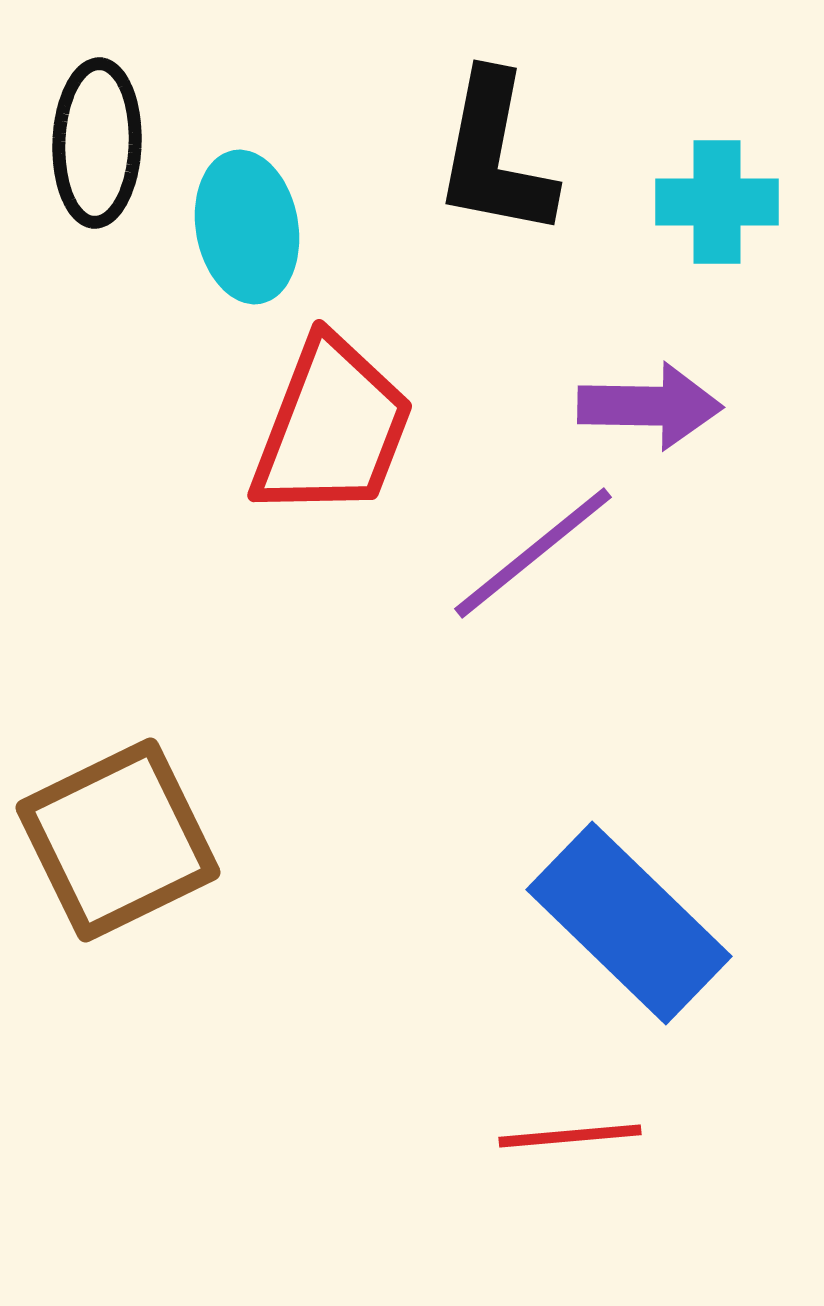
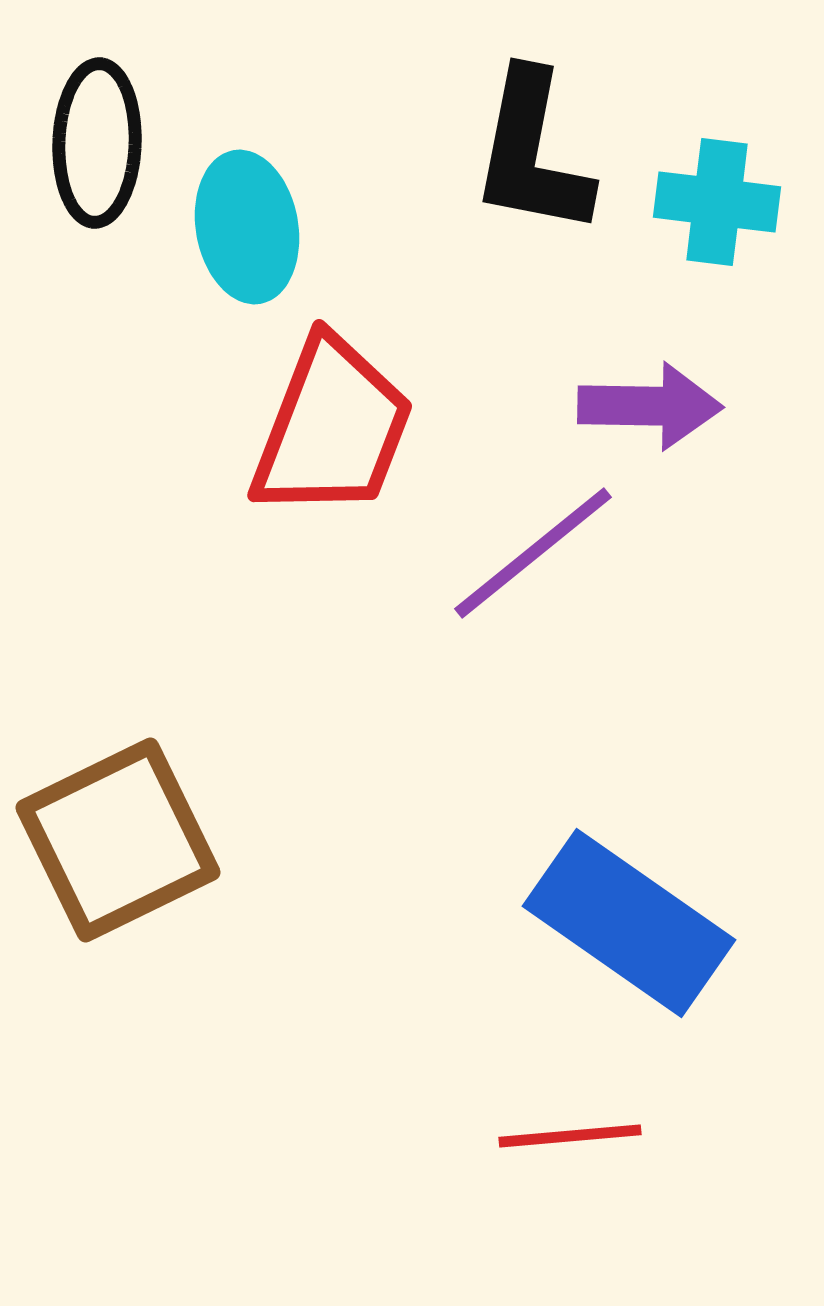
black L-shape: moved 37 px right, 2 px up
cyan cross: rotated 7 degrees clockwise
blue rectangle: rotated 9 degrees counterclockwise
